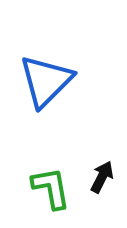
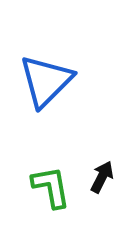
green L-shape: moved 1 px up
